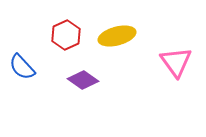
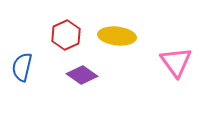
yellow ellipse: rotated 21 degrees clockwise
blue semicircle: rotated 56 degrees clockwise
purple diamond: moved 1 px left, 5 px up
